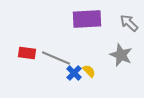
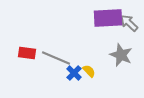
purple rectangle: moved 21 px right, 1 px up
